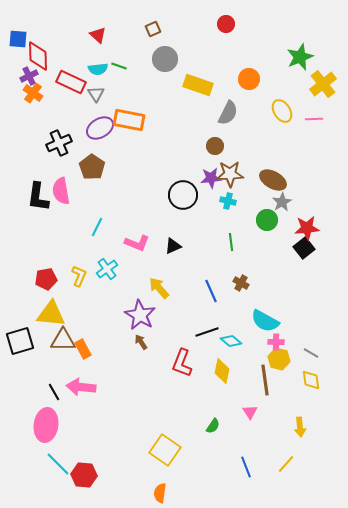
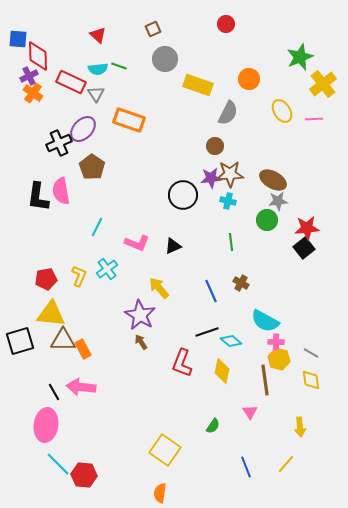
orange rectangle at (129, 120): rotated 8 degrees clockwise
purple ellipse at (100, 128): moved 17 px left, 1 px down; rotated 16 degrees counterclockwise
gray star at (282, 202): moved 4 px left, 1 px up; rotated 24 degrees clockwise
